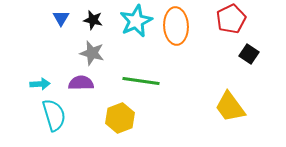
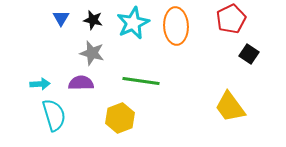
cyan star: moved 3 px left, 2 px down
